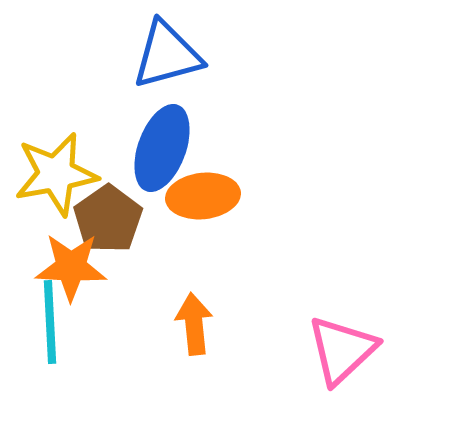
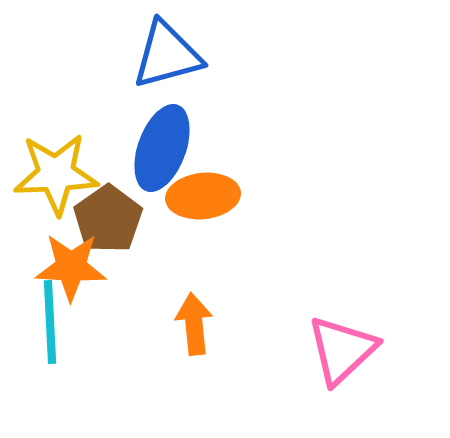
yellow star: rotated 8 degrees clockwise
